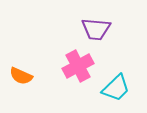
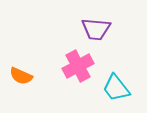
cyan trapezoid: rotated 96 degrees clockwise
